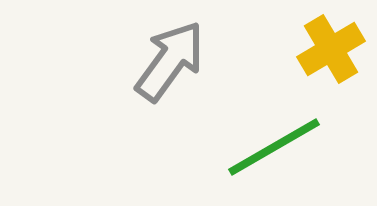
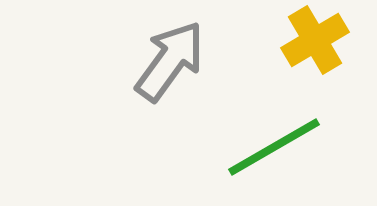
yellow cross: moved 16 px left, 9 px up
